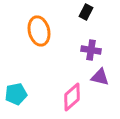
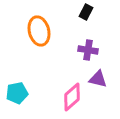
purple cross: moved 3 px left
purple triangle: moved 2 px left, 2 px down
cyan pentagon: moved 1 px right, 1 px up
